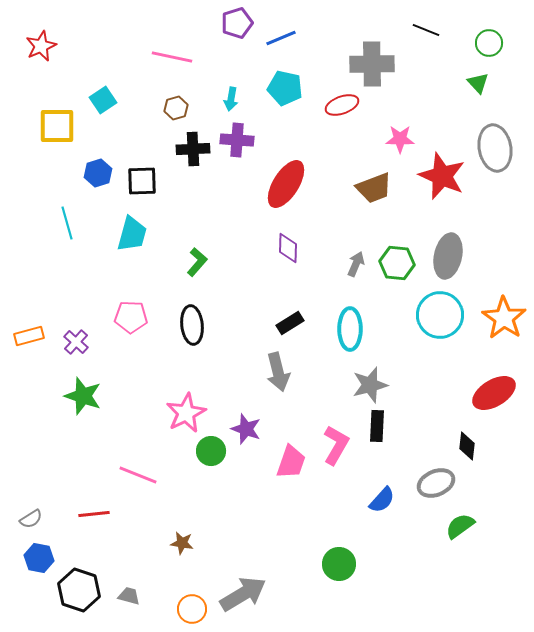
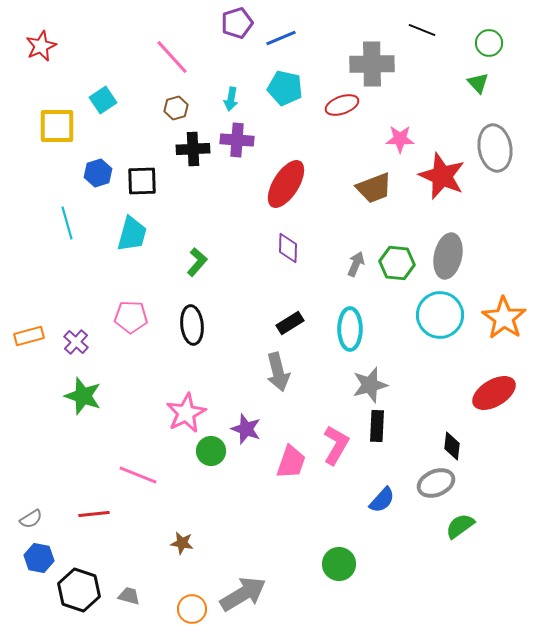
black line at (426, 30): moved 4 px left
pink line at (172, 57): rotated 36 degrees clockwise
black diamond at (467, 446): moved 15 px left
